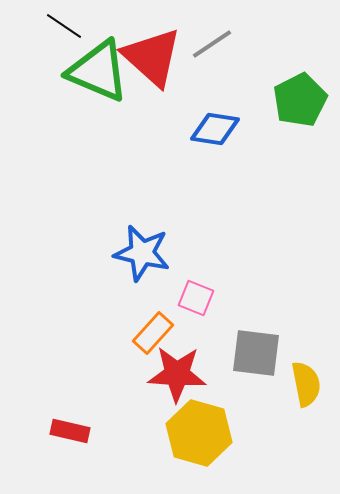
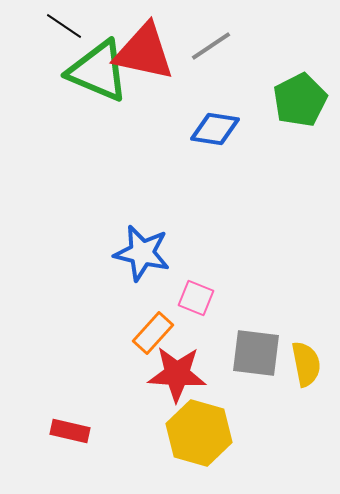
gray line: moved 1 px left, 2 px down
red triangle: moved 8 px left, 5 px up; rotated 30 degrees counterclockwise
yellow semicircle: moved 20 px up
